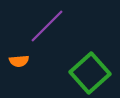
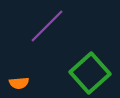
orange semicircle: moved 22 px down
